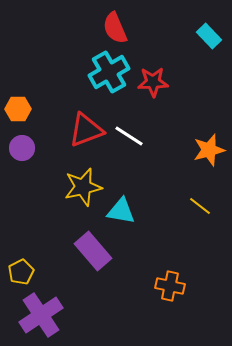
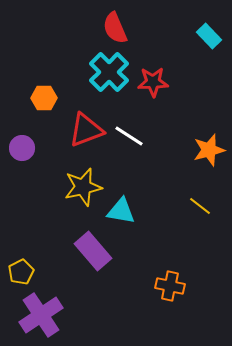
cyan cross: rotated 15 degrees counterclockwise
orange hexagon: moved 26 px right, 11 px up
